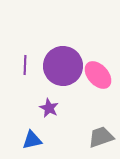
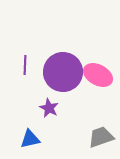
purple circle: moved 6 px down
pink ellipse: rotated 20 degrees counterclockwise
blue triangle: moved 2 px left, 1 px up
